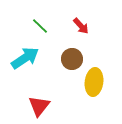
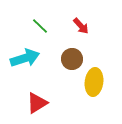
cyan arrow: rotated 16 degrees clockwise
red triangle: moved 2 px left, 3 px up; rotated 20 degrees clockwise
